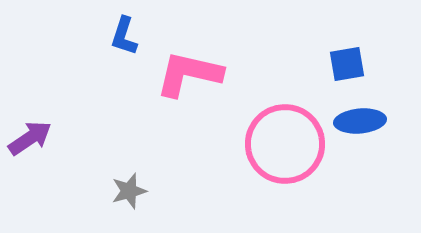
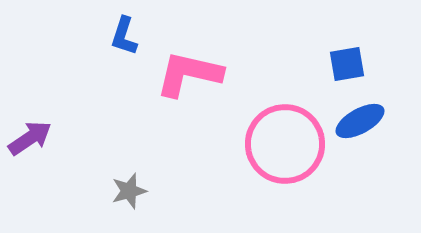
blue ellipse: rotated 24 degrees counterclockwise
